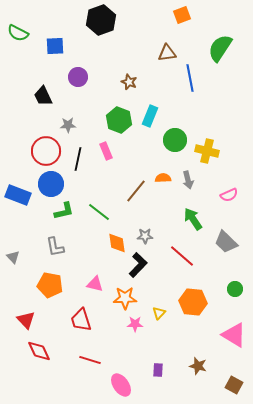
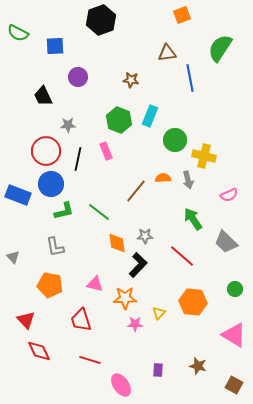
brown star at (129, 82): moved 2 px right, 2 px up; rotated 14 degrees counterclockwise
yellow cross at (207, 151): moved 3 px left, 5 px down
